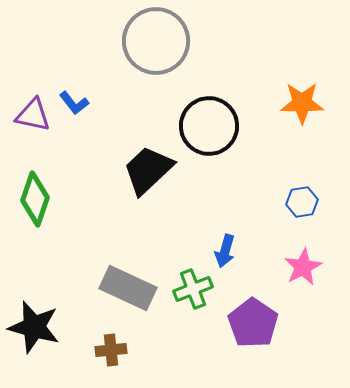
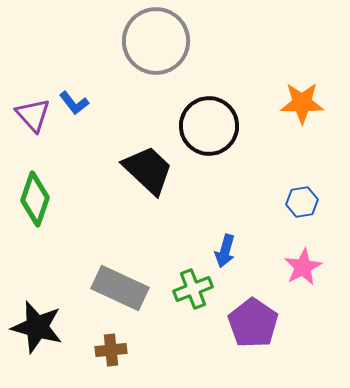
purple triangle: rotated 36 degrees clockwise
black trapezoid: rotated 86 degrees clockwise
gray rectangle: moved 8 px left
black star: moved 3 px right
